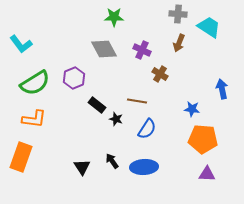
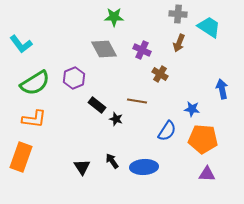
blue semicircle: moved 20 px right, 2 px down
